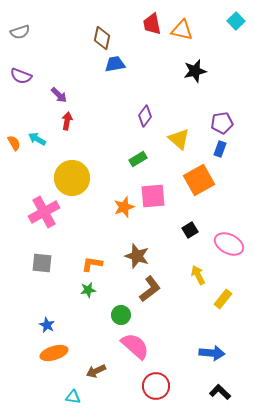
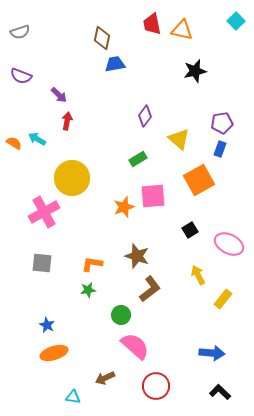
orange semicircle: rotated 28 degrees counterclockwise
brown arrow: moved 9 px right, 7 px down
